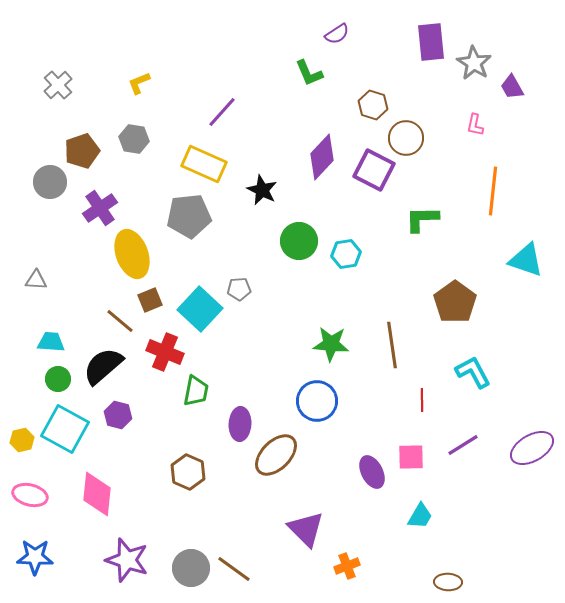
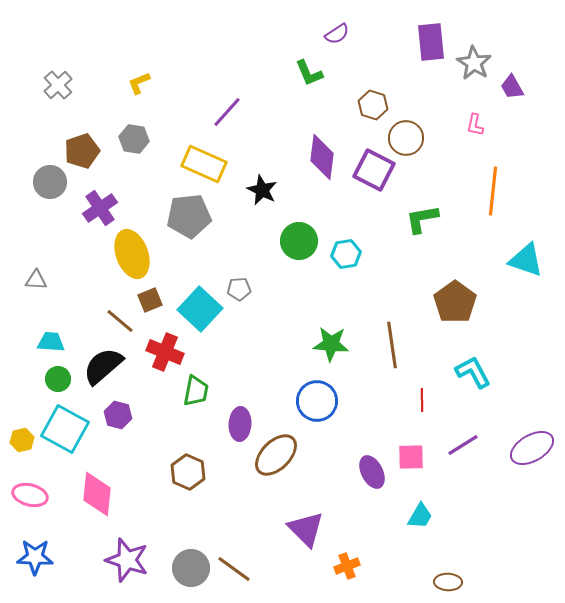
purple line at (222, 112): moved 5 px right
purple diamond at (322, 157): rotated 36 degrees counterclockwise
green L-shape at (422, 219): rotated 9 degrees counterclockwise
